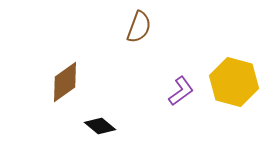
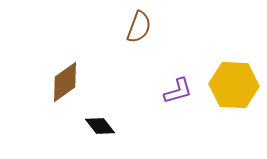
yellow hexagon: moved 3 px down; rotated 12 degrees counterclockwise
purple L-shape: moved 3 px left; rotated 20 degrees clockwise
black diamond: rotated 12 degrees clockwise
